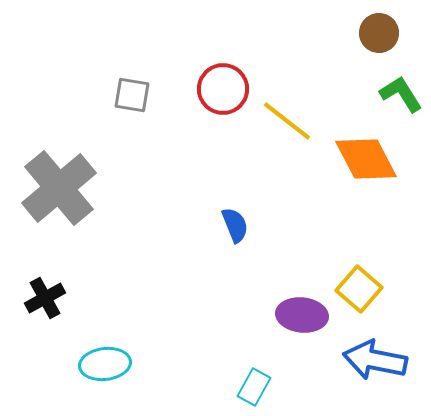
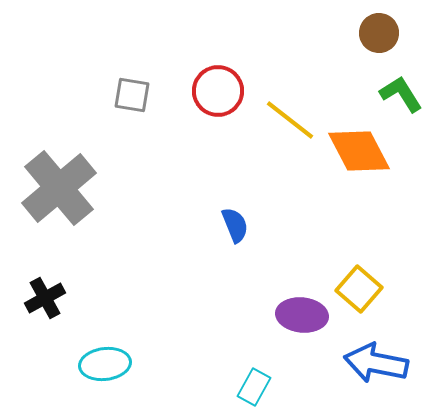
red circle: moved 5 px left, 2 px down
yellow line: moved 3 px right, 1 px up
orange diamond: moved 7 px left, 8 px up
blue arrow: moved 1 px right, 3 px down
